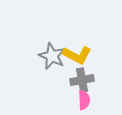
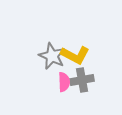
yellow L-shape: moved 2 px left
pink semicircle: moved 20 px left, 18 px up
